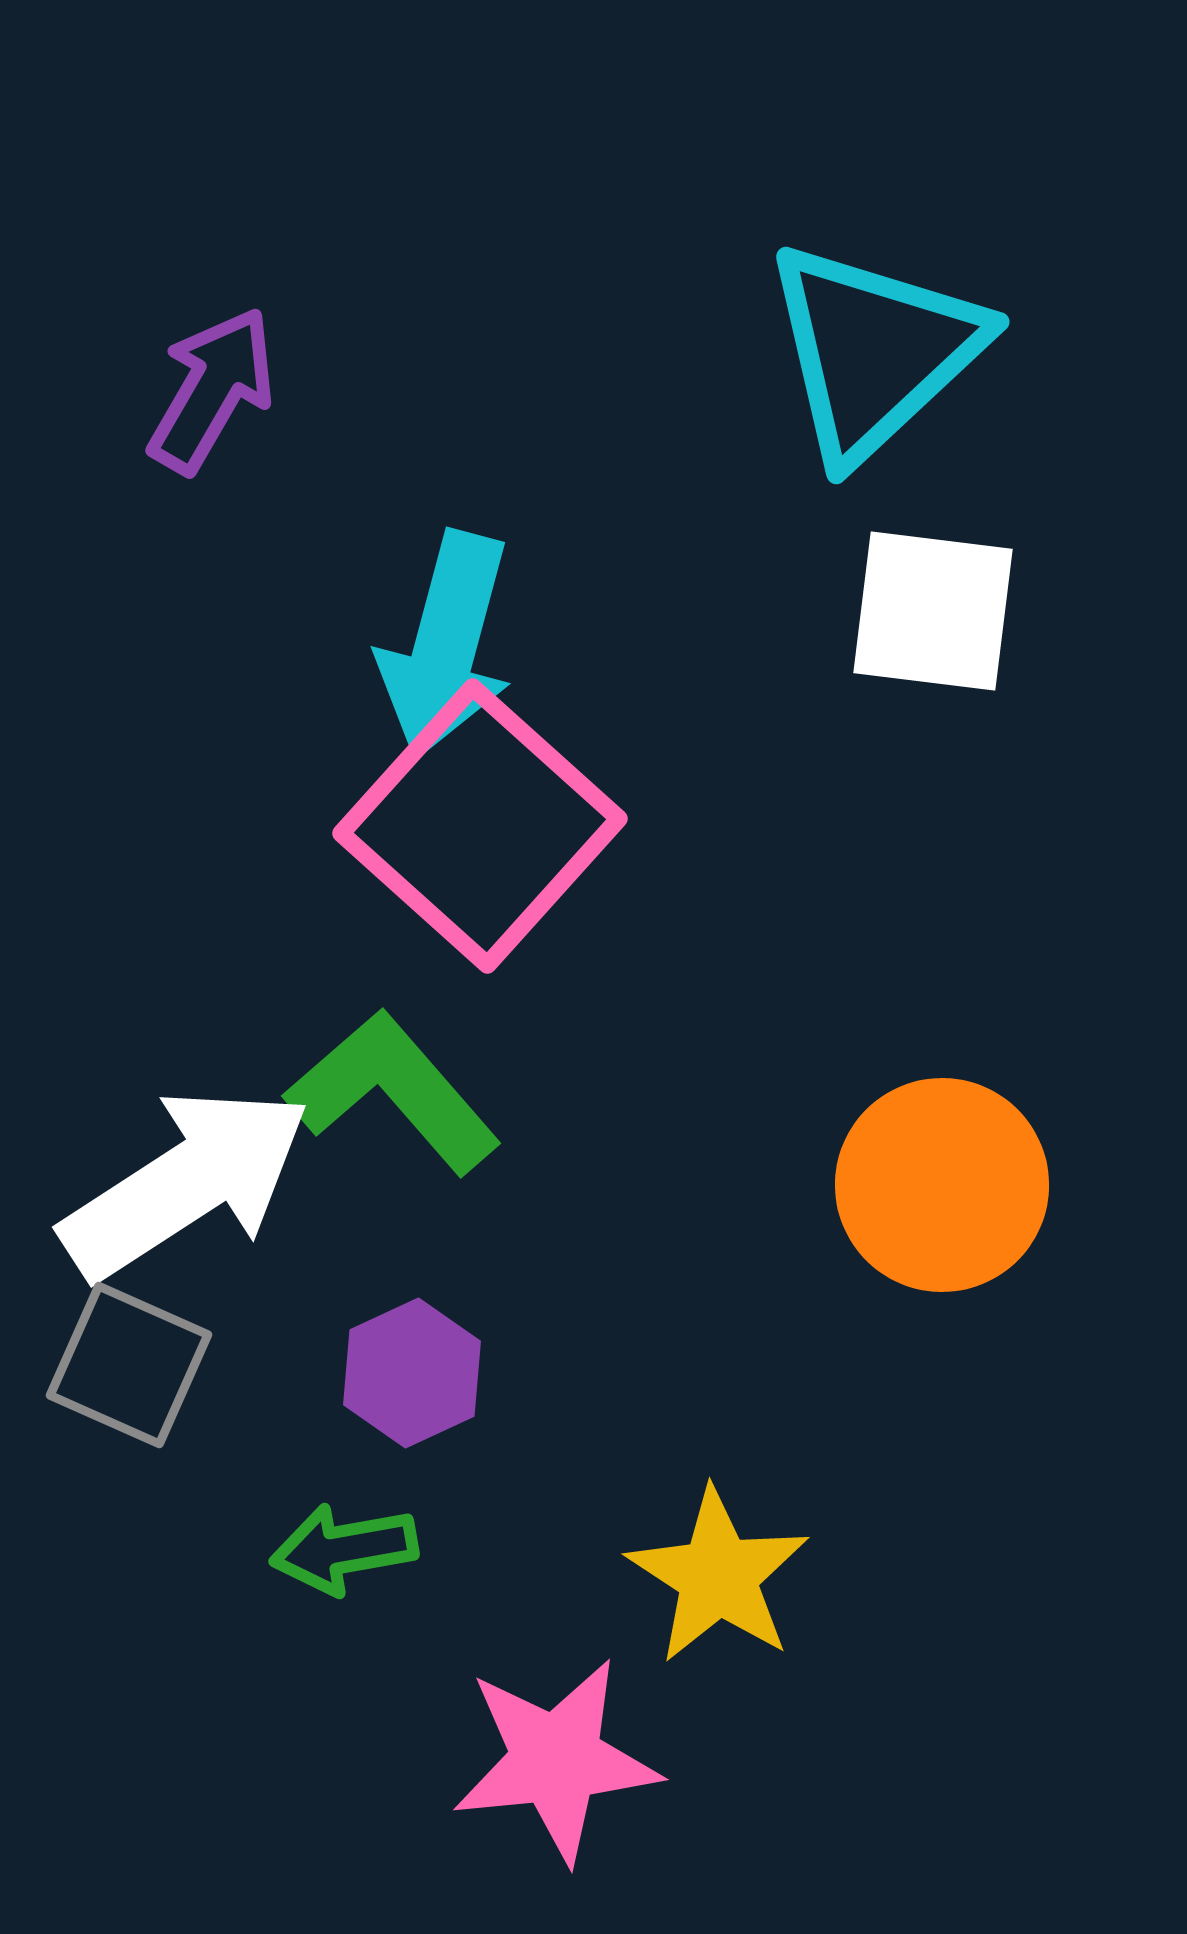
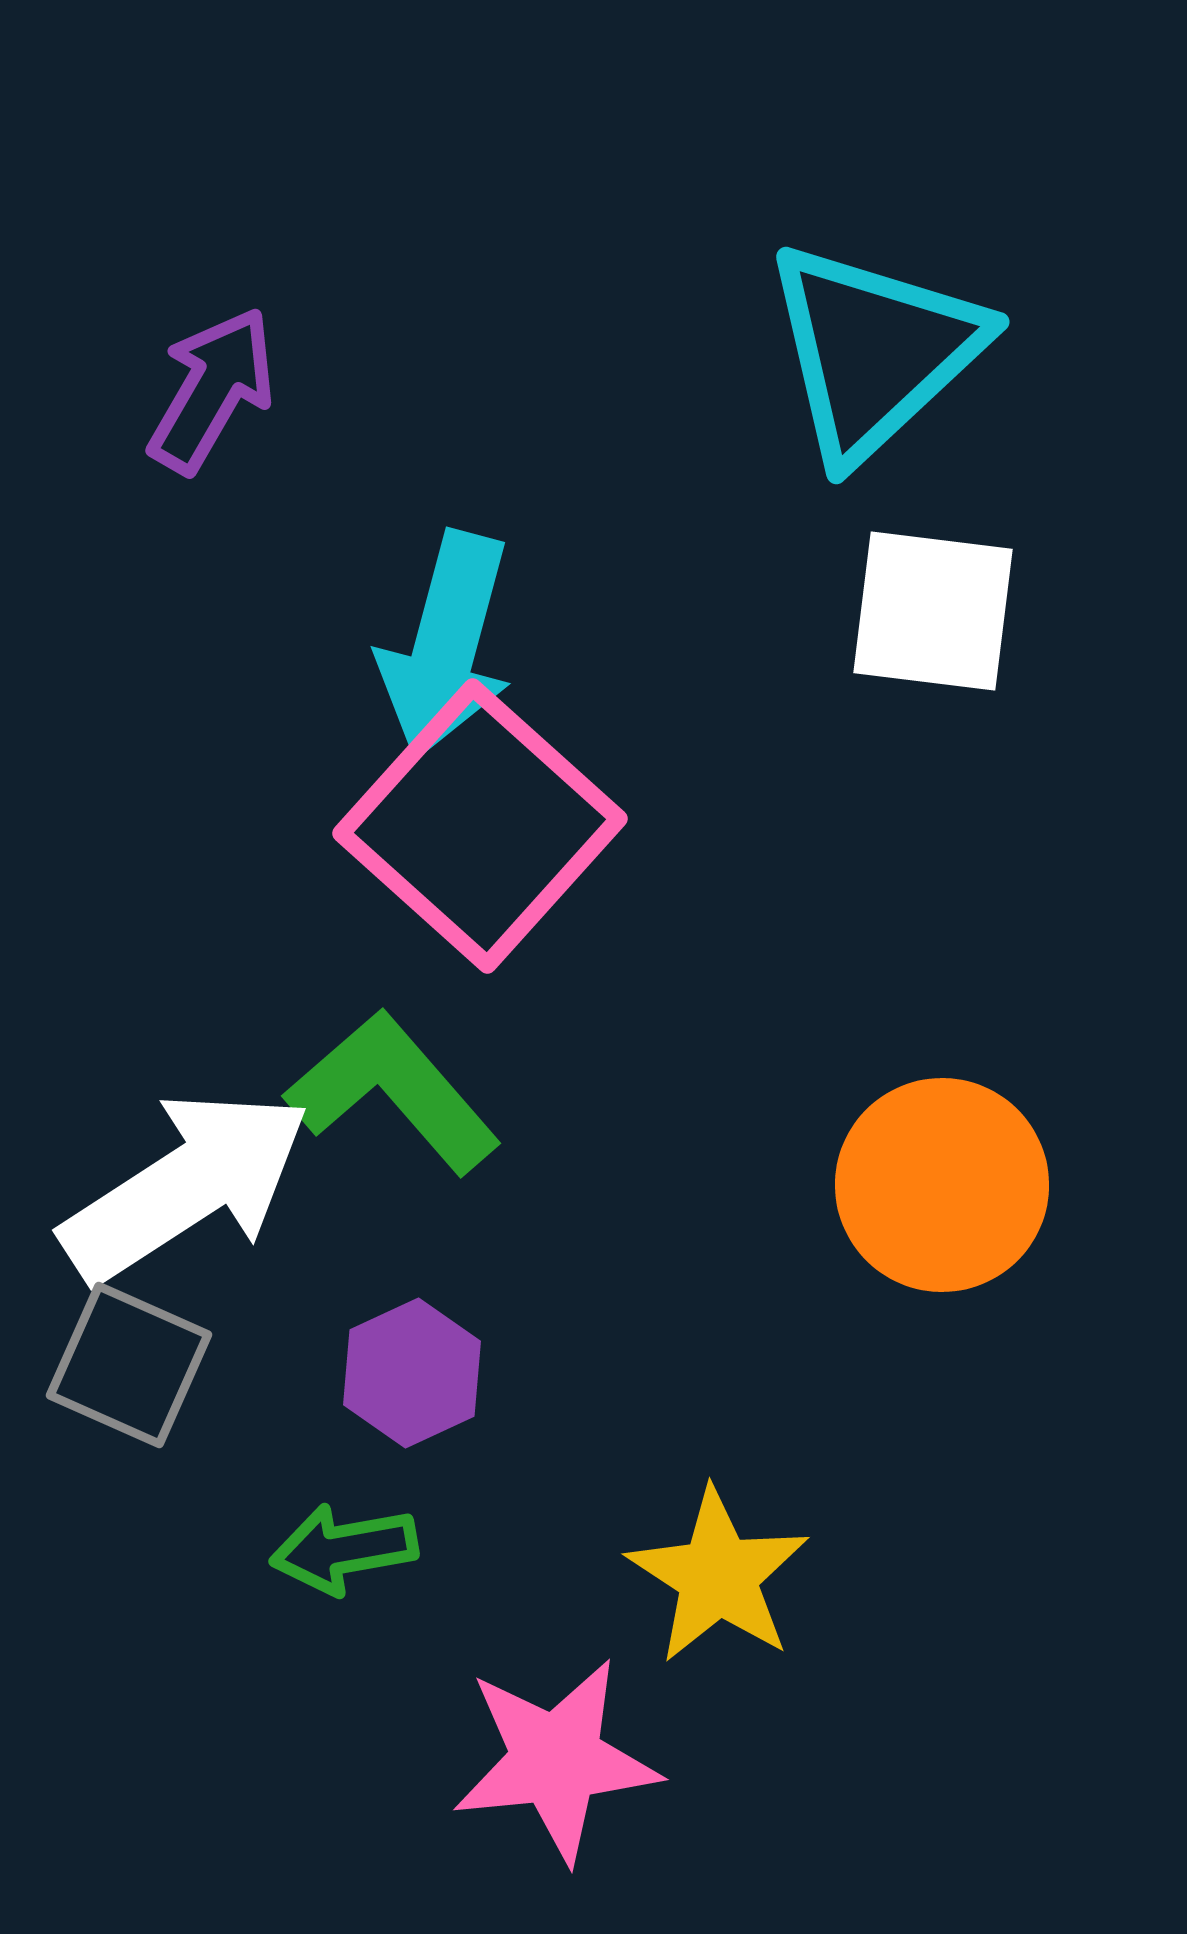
white arrow: moved 3 px down
